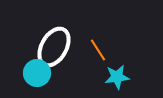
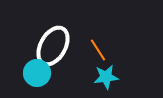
white ellipse: moved 1 px left, 1 px up
cyan star: moved 11 px left
